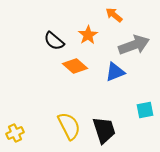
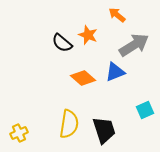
orange arrow: moved 3 px right
orange star: rotated 18 degrees counterclockwise
black semicircle: moved 8 px right, 2 px down
gray arrow: rotated 12 degrees counterclockwise
orange diamond: moved 8 px right, 12 px down
cyan square: rotated 12 degrees counterclockwise
yellow semicircle: moved 2 px up; rotated 36 degrees clockwise
yellow cross: moved 4 px right
